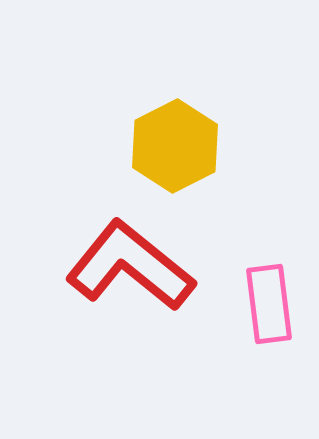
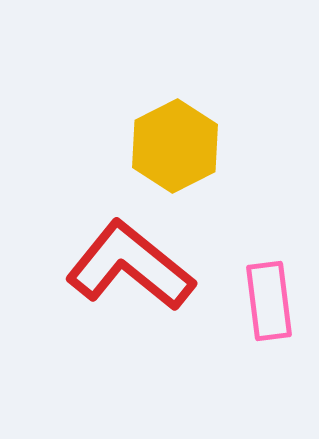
pink rectangle: moved 3 px up
